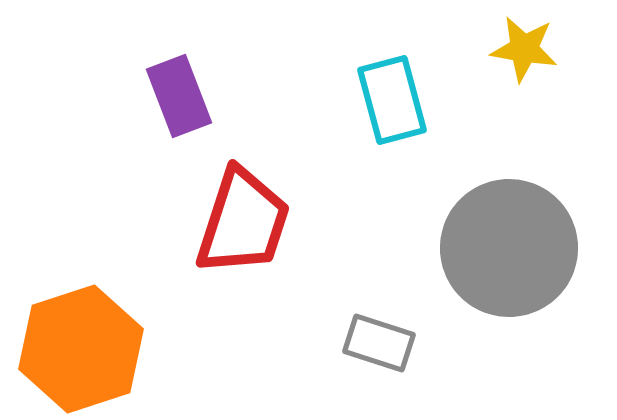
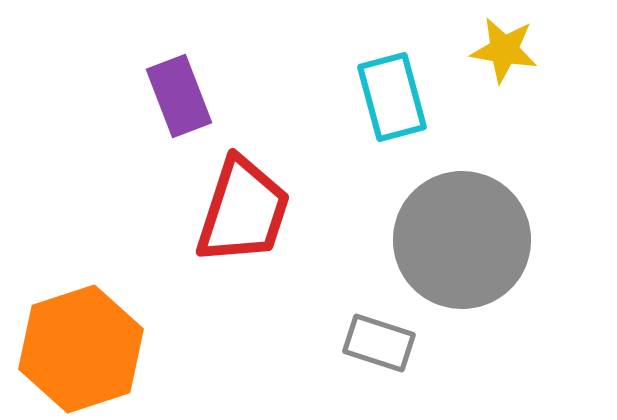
yellow star: moved 20 px left, 1 px down
cyan rectangle: moved 3 px up
red trapezoid: moved 11 px up
gray circle: moved 47 px left, 8 px up
